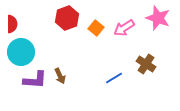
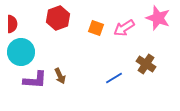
red hexagon: moved 9 px left
orange square: rotated 21 degrees counterclockwise
